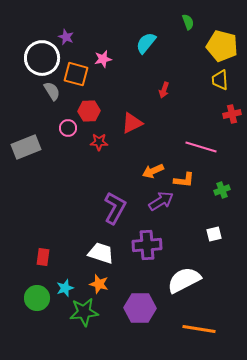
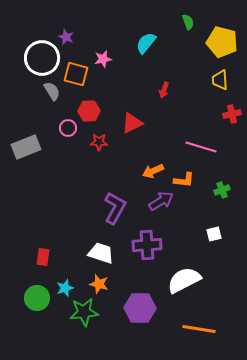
yellow pentagon: moved 4 px up
